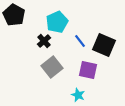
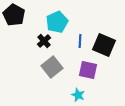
blue line: rotated 40 degrees clockwise
